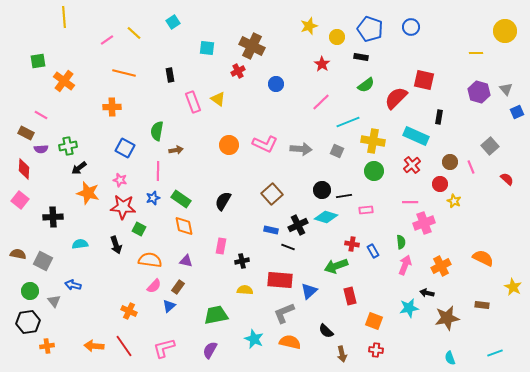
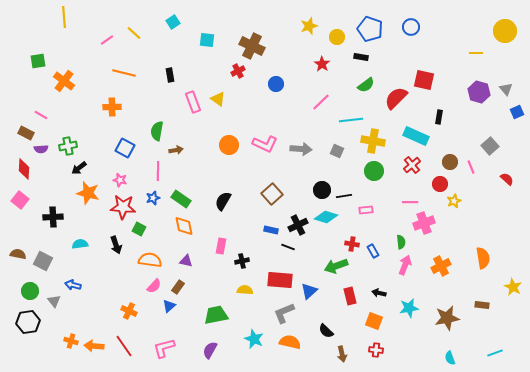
cyan square at (207, 48): moved 8 px up
cyan line at (348, 122): moved 3 px right, 2 px up; rotated 15 degrees clockwise
yellow star at (454, 201): rotated 24 degrees clockwise
orange semicircle at (483, 258): rotated 55 degrees clockwise
black arrow at (427, 293): moved 48 px left
orange cross at (47, 346): moved 24 px right, 5 px up; rotated 24 degrees clockwise
